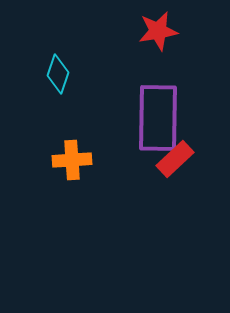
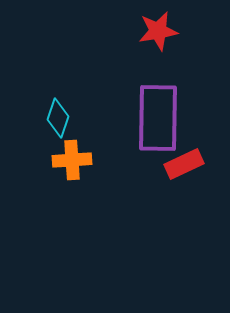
cyan diamond: moved 44 px down
red rectangle: moved 9 px right, 5 px down; rotated 18 degrees clockwise
